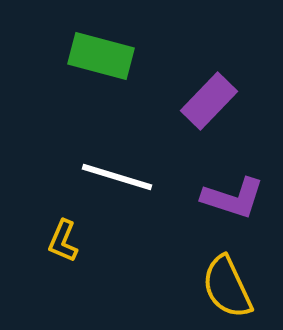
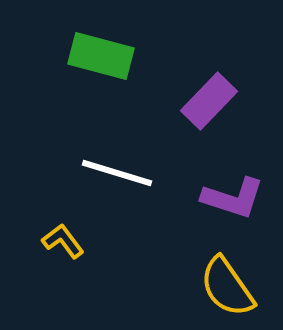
white line: moved 4 px up
yellow L-shape: rotated 120 degrees clockwise
yellow semicircle: rotated 10 degrees counterclockwise
